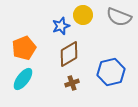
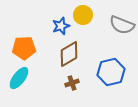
gray semicircle: moved 3 px right, 8 px down
orange pentagon: rotated 20 degrees clockwise
cyan ellipse: moved 4 px left, 1 px up
